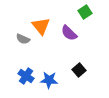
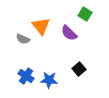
green square: moved 2 px down; rotated 24 degrees counterclockwise
black square: moved 1 px up
